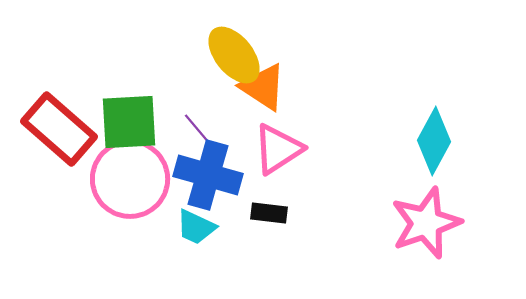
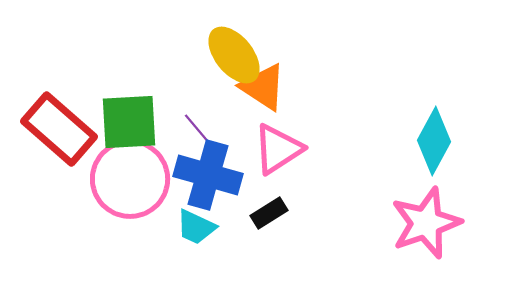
black rectangle: rotated 39 degrees counterclockwise
